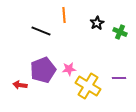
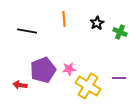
orange line: moved 4 px down
black line: moved 14 px left; rotated 12 degrees counterclockwise
